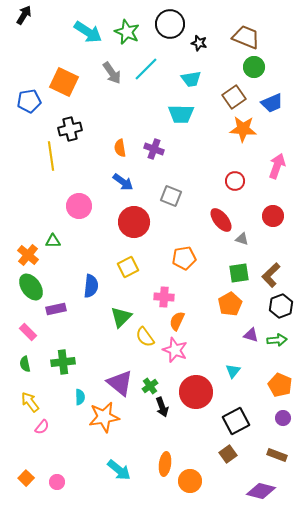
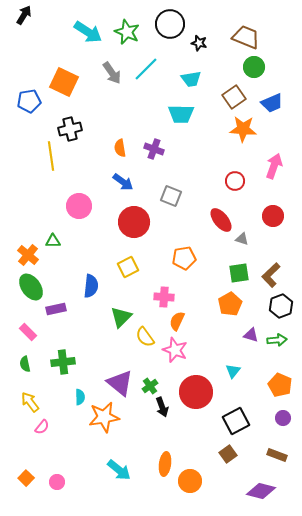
pink arrow at (277, 166): moved 3 px left
